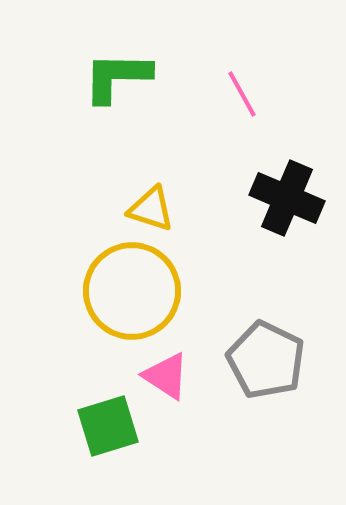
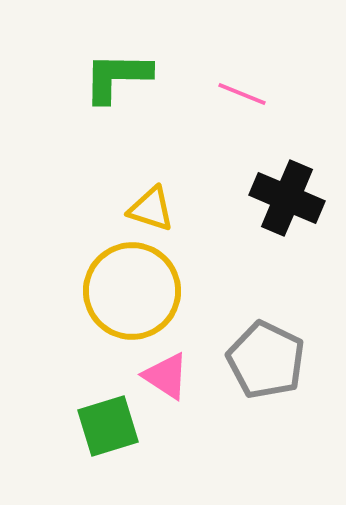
pink line: rotated 39 degrees counterclockwise
